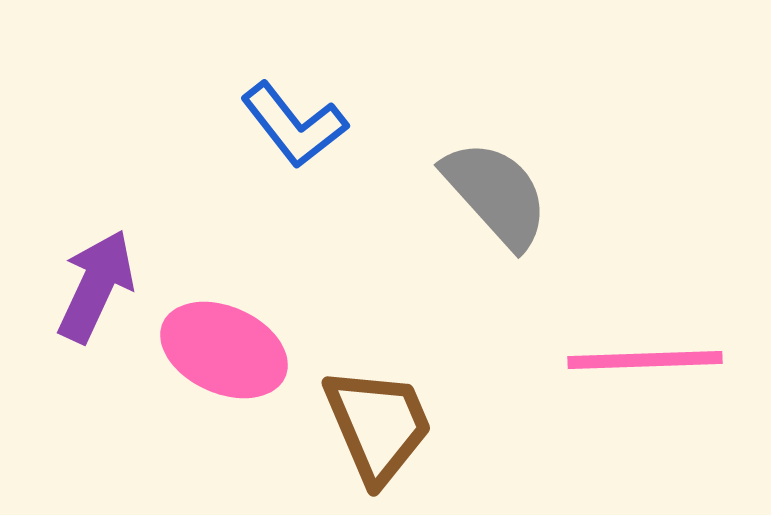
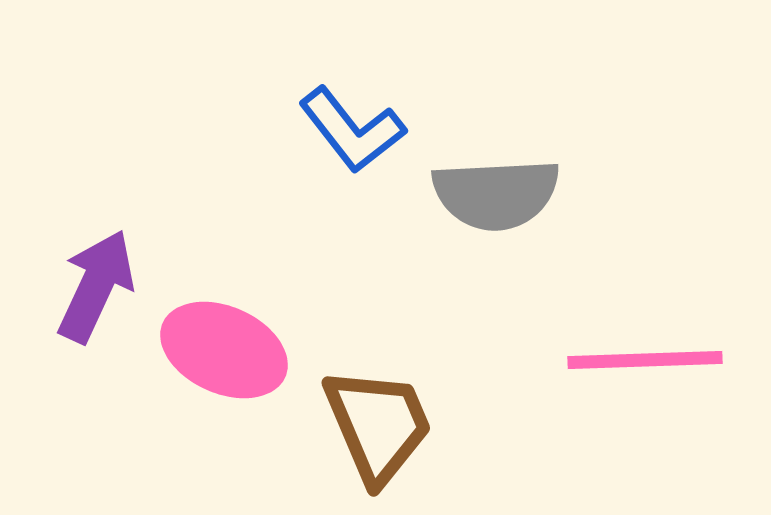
blue L-shape: moved 58 px right, 5 px down
gray semicircle: rotated 129 degrees clockwise
